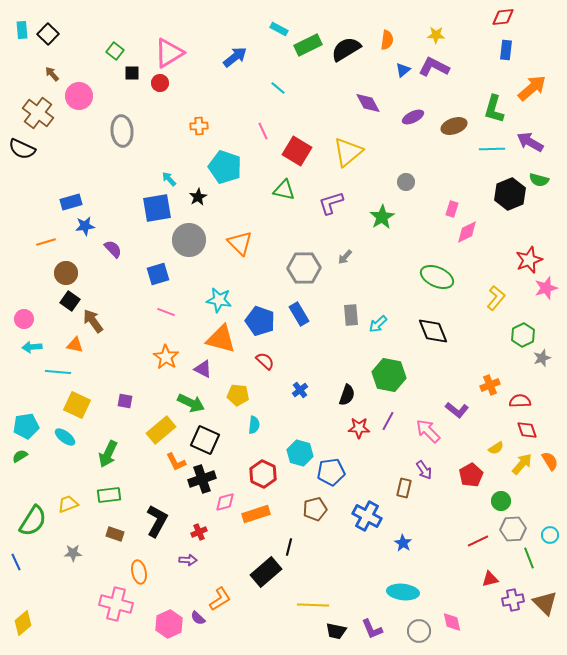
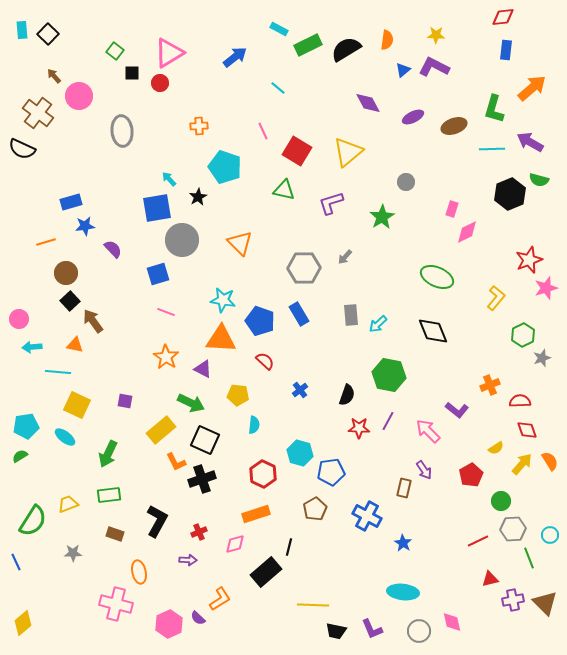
brown arrow at (52, 74): moved 2 px right, 2 px down
gray circle at (189, 240): moved 7 px left
cyan star at (219, 300): moved 4 px right
black square at (70, 301): rotated 12 degrees clockwise
pink circle at (24, 319): moved 5 px left
orange triangle at (221, 339): rotated 12 degrees counterclockwise
pink diamond at (225, 502): moved 10 px right, 42 px down
brown pentagon at (315, 509): rotated 15 degrees counterclockwise
